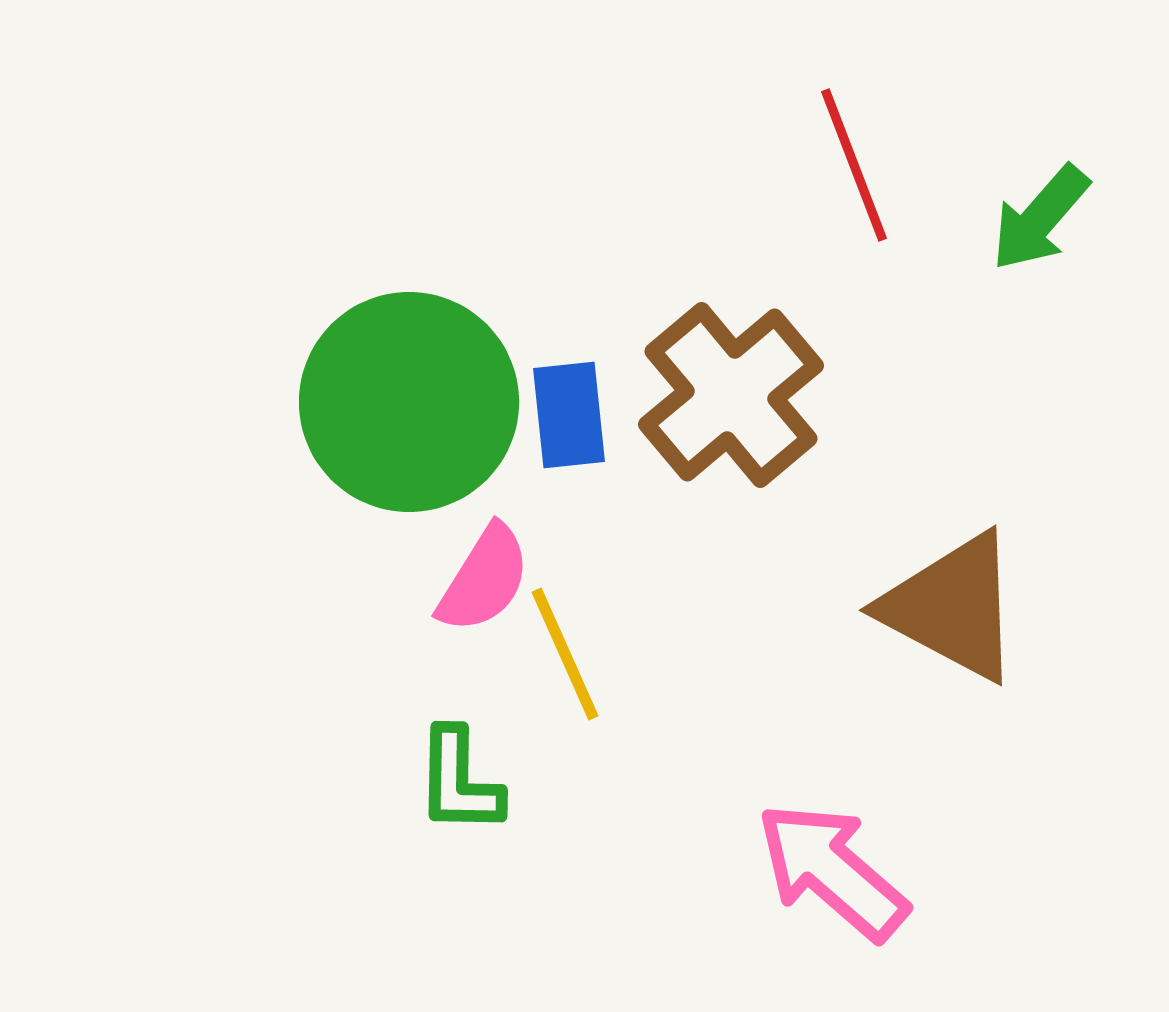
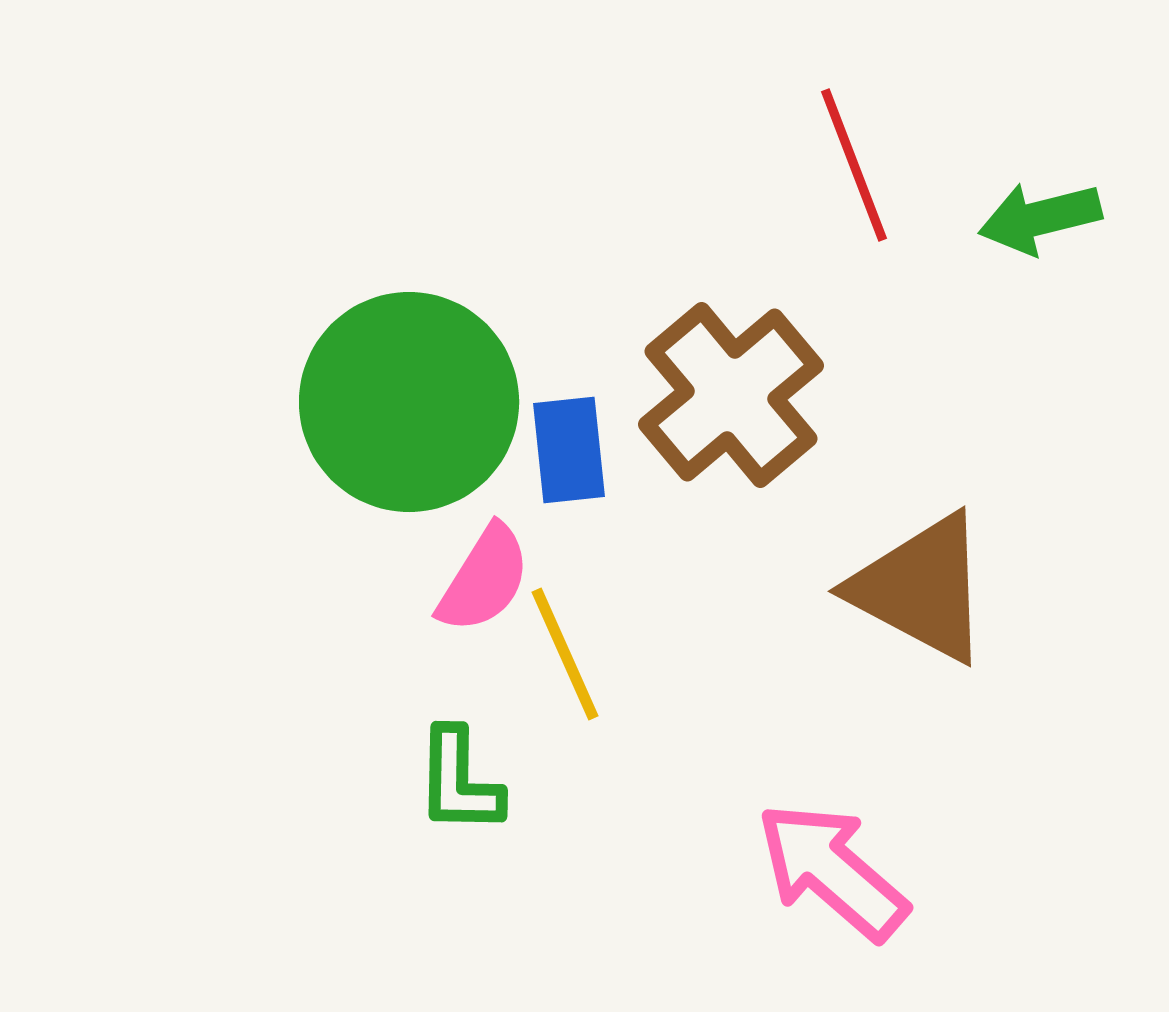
green arrow: rotated 35 degrees clockwise
blue rectangle: moved 35 px down
brown triangle: moved 31 px left, 19 px up
